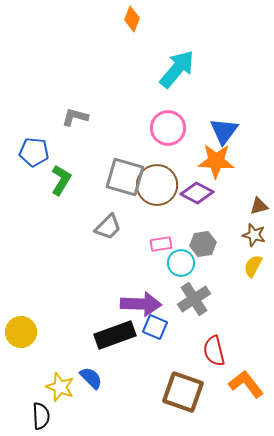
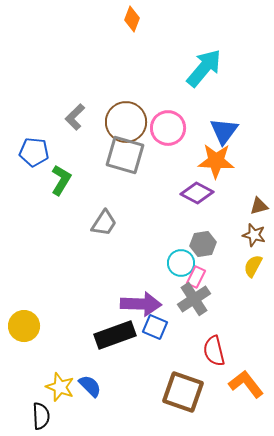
cyan arrow: moved 27 px right, 1 px up
gray L-shape: rotated 60 degrees counterclockwise
gray square: moved 22 px up
brown circle: moved 31 px left, 63 px up
gray trapezoid: moved 4 px left, 4 px up; rotated 12 degrees counterclockwise
pink rectangle: moved 35 px right, 33 px down; rotated 55 degrees counterclockwise
yellow circle: moved 3 px right, 6 px up
blue semicircle: moved 1 px left, 8 px down
